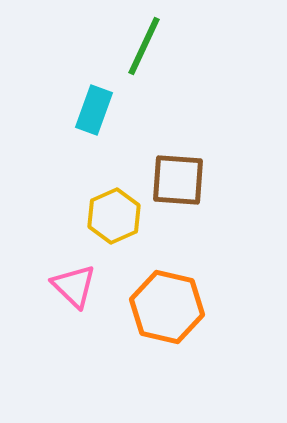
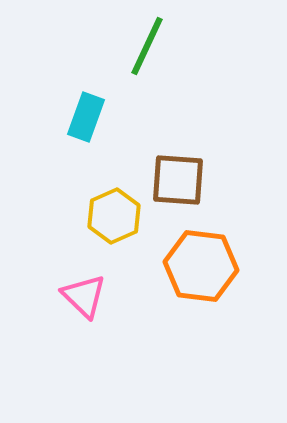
green line: moved 3 px right
cyan rectangle: moved 8 px left, 7 px down
pink triangle: moved 10 px right, 10 px down
orange hexagon: moved 34 px right, 41 px up; rotated 6 degrees counterclockwise
